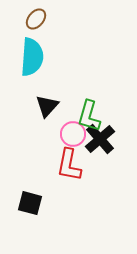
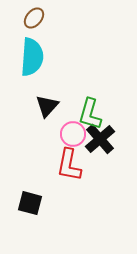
brown ellipse: moved 2 px left, 1 px up
green L-shape: moved 1 px right, 2 px up
